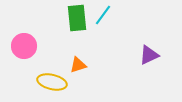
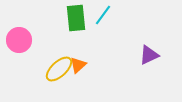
green rectangle: moved 1 px left
pink circle: moved 5 px left, 6 px up
orange triangle: rotated 24 degrees counterclockwise
yellow ellipse: moved 7 px right, 13 px up; rotated 56 degrees counterclockwise
